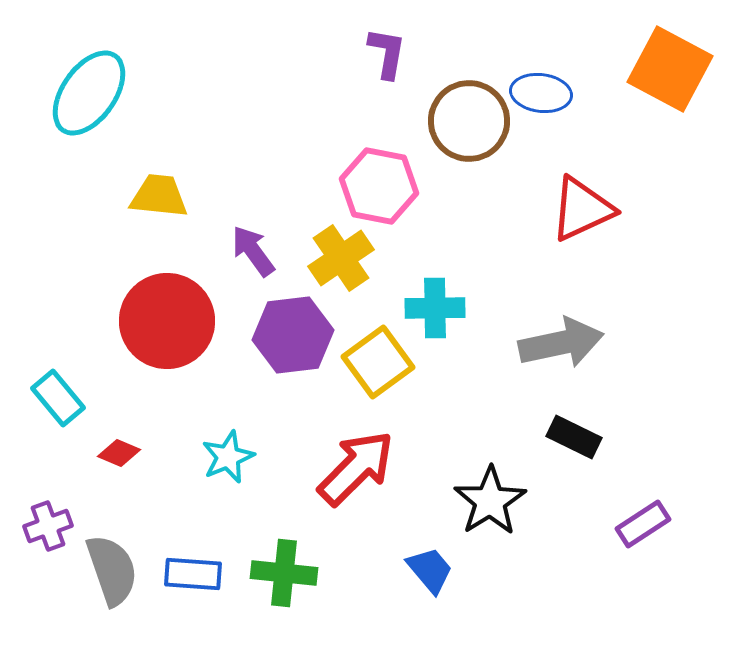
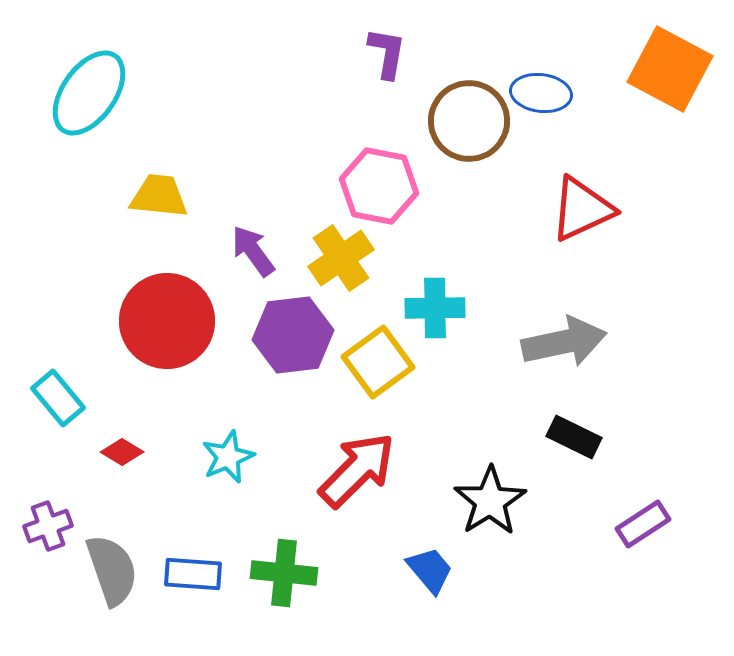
gray arrow: moved 3 px right, 1 px up
red diamond: moved 3 px right, 1 px up; rotated 9 degrees clockwise
red arrow: moved 1 px right, 2 px down
